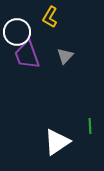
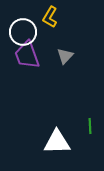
white circle: moved 6 px right
white triangle: rotated 32 degrees clockwise
